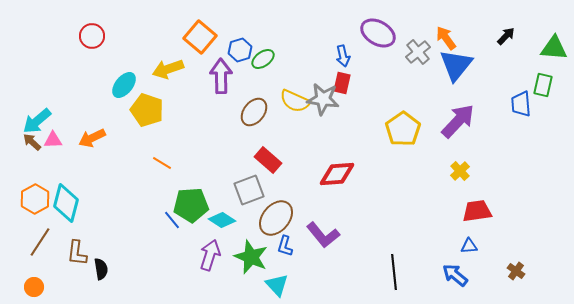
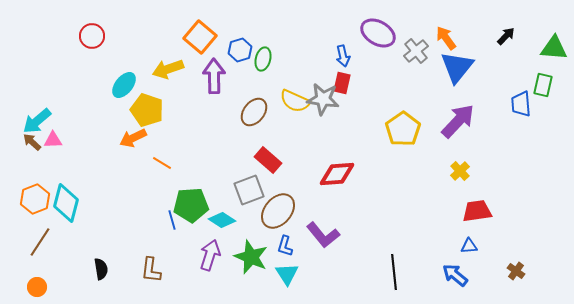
gray cross at (418, 52): moved 2 px left, 1 px up
green ellipse at (263, 59): rotated 40 degrees counterclockwise
blue triangle at (456, 65): moved 1 px right, 2 px down
purple arrow at (221, 76): moved 7 px left
orange arrow at (92, 138): moved 41 px right
orange hexagon at (35, 199): rotated 8 degrees clockwise
brown ellipse at (276, 218): moved 2 px right, 7 px up
blue line at (172, 220): rotated 24 degrees clockwise
brown L-shape at (77, 253): moved 74 px right, 17 px down
cyan triangle at (277, 285): moved 10 px right, 11 px up; rotated 10 degrees clockwise
orange circle at (34, 287): moved 3 px right
